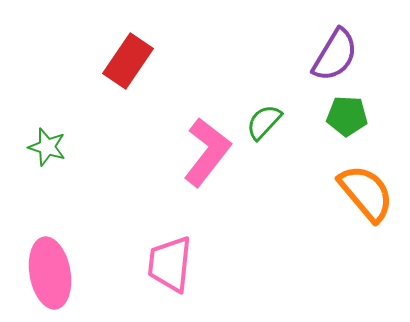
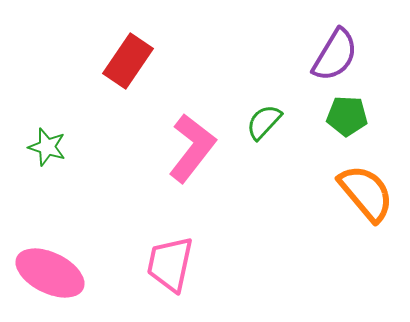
pink L-shape: moved 15 px left, 4 px up
pink trapezoid: rotated 6 degrees clockwise
pink ellipse: rotated 54 degrees counterclockwise
